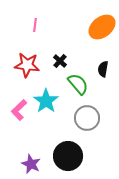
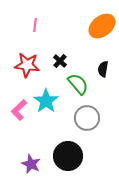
orange ellipse: moved 1 px up
